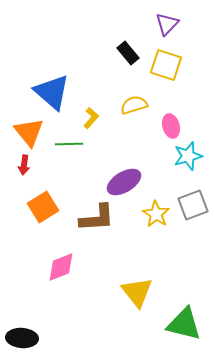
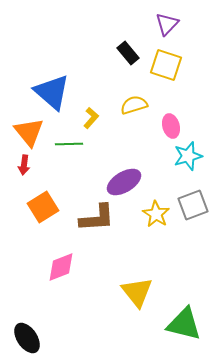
black ellipse: moved 5 px right; rotated 52 degrees clockwise
